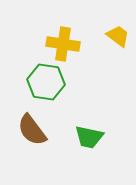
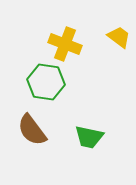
yellow trapezoid: moved 1 px right, 1 px down
yellow cross: moved 2 px right; rotated 12 degrees clockwise
